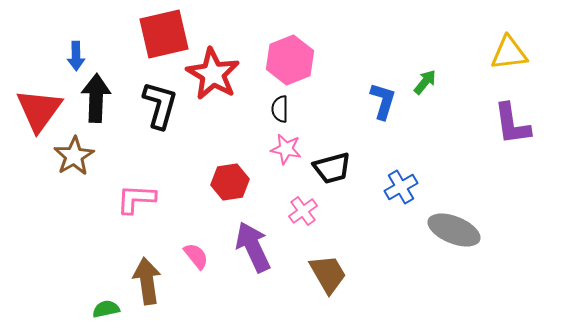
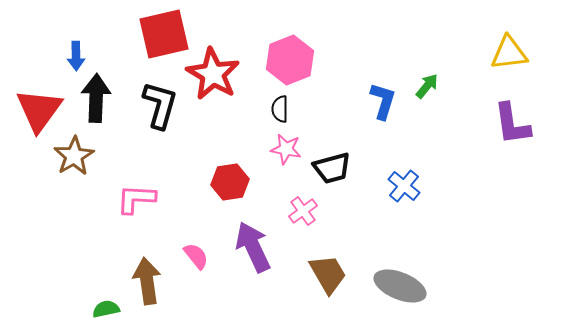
green arrow: moved 2 px right, 4 px down
blue cross: moved 3 px right, 1 px up; rotated 20 degrees counterclockwise
gray ellipse: moved 54 px left, 56 px down
